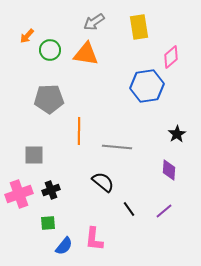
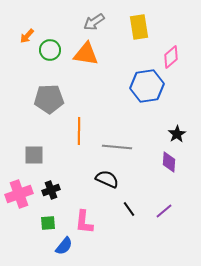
purple diamond: moved 8 px up
black semicircle: moved 4 px right, 3 px up; rotated 15 degrees counterclockwise
pink L-shape: moved 10 px left, 17 px up
